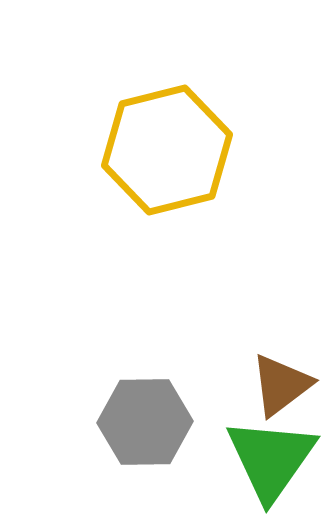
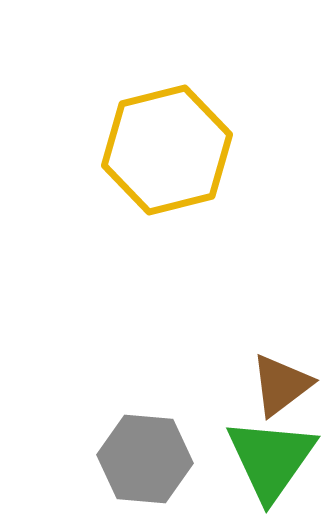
gray hexagon: moved 37 px down; rotated 6 degrees clockwise
